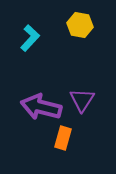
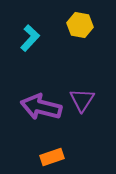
orange rectangle: moved 11 px left, 19 px down; rotated 55 degrees clockwise
